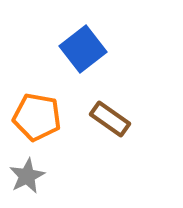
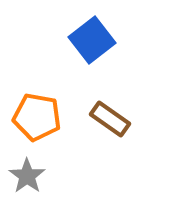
blue square: moved 9 px right, 9 px up
gray star: rotated 9 degrees counterclockwise
